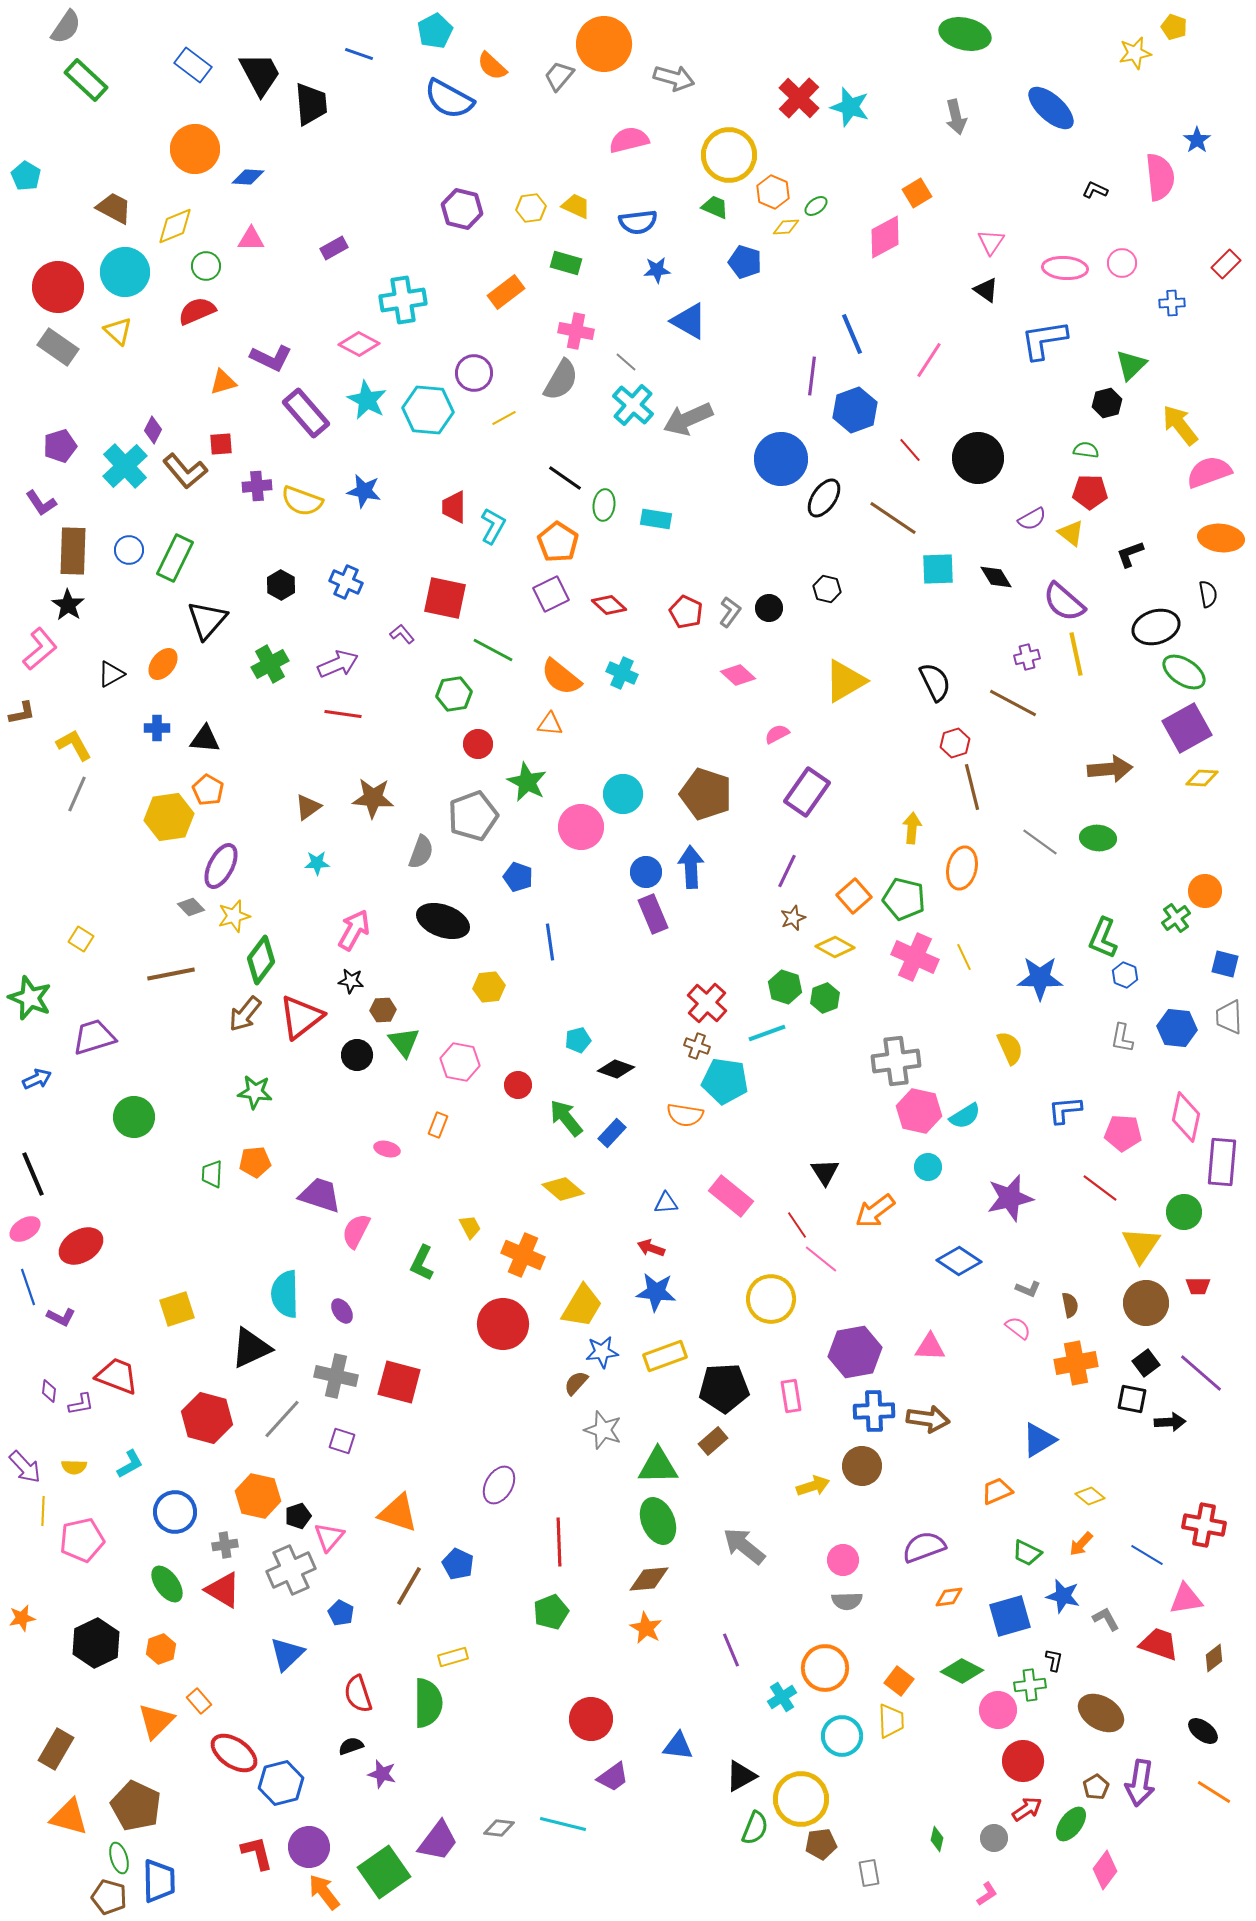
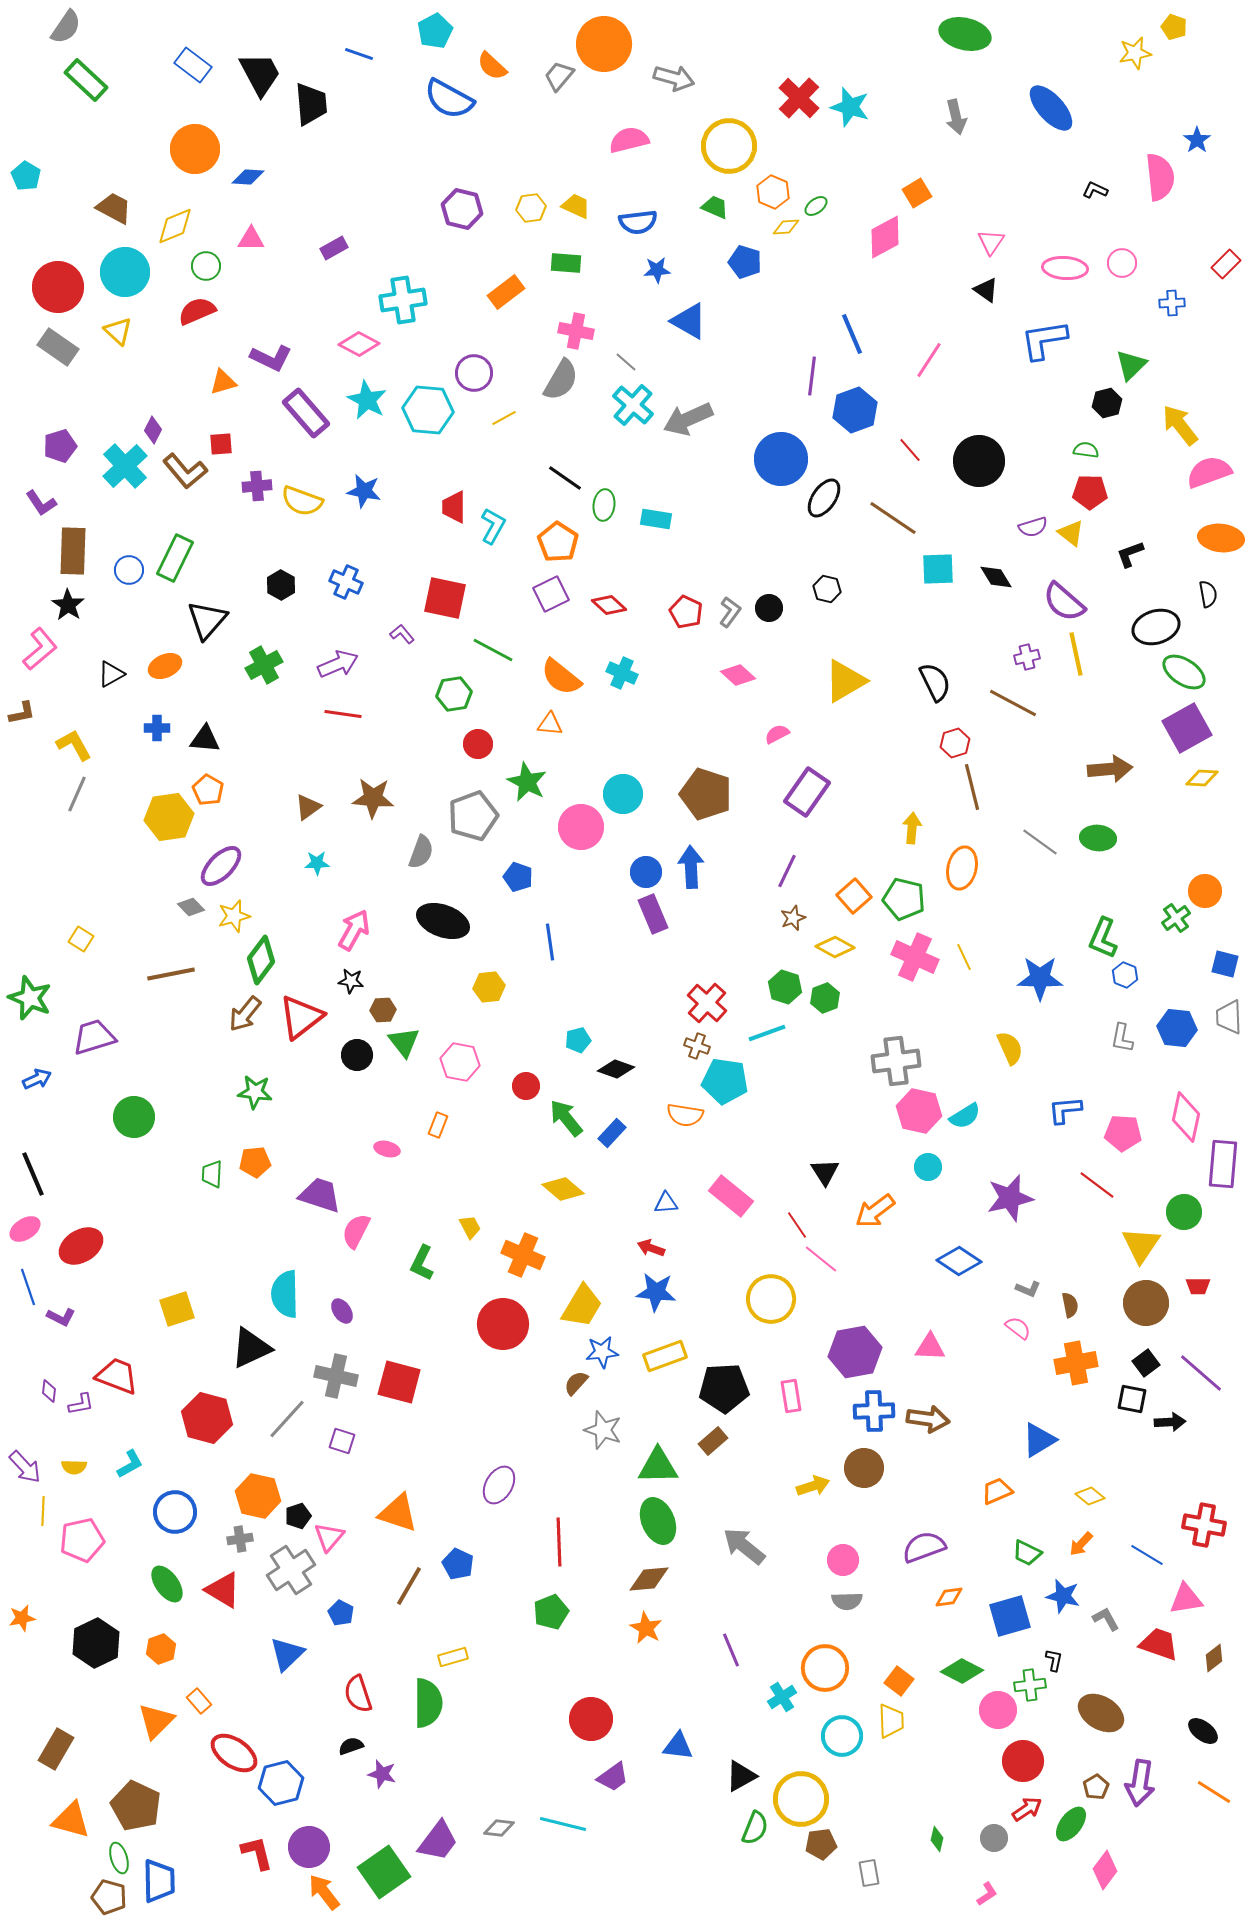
blue ellipse at (1051, 108): rotated 6 degrees clockwise
yellow circle at (729, 155): moved 9 px up
green rectangle at (566, 263): rotated 12 degrees counterclockwise
black circle at (978, 458): moved 1 px right, 3 px down
purple semicircle at (1032, 519): moved 1 px right, 8 px down; rotated 12 degrees clockwise
blue circle at (129, 550): moved 20 px down
orange ellipse at (163, 664): moved 2 px right, 2 px down; rotated 28 degrees clockwise
green cross at (270, 664): moved 6 px left, 1 px down
purple ellipse at (221, 866): rotated 18 degrees clockwise
red circle at (518, 1085): moved 8 px right, 1 px down
purple rectangle at (1222, 1162): moved 1 px right, 2 px down
red line at (1100, 1188): moved 3 px left, 3 px up
gray line at (282, 1419): moved 5 px right
brown circle at (862, 1466): moved 2 px right, 2 px down
gray cross at (225, 1545): moved 15 px right, 6 px up
gray cross at (291, 1570): rotated 9 degrees counterclockwise
orange triangle at (69, 1817): moved 2 px right, 3 px down
